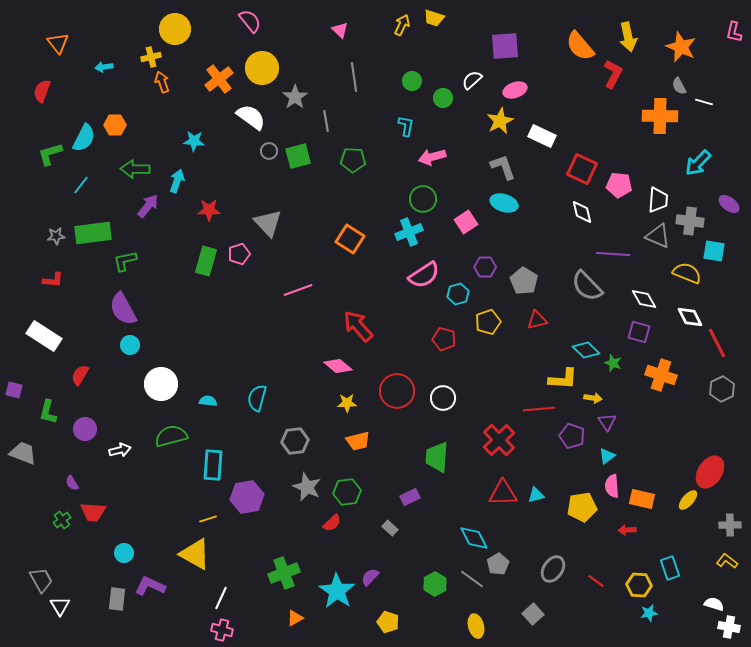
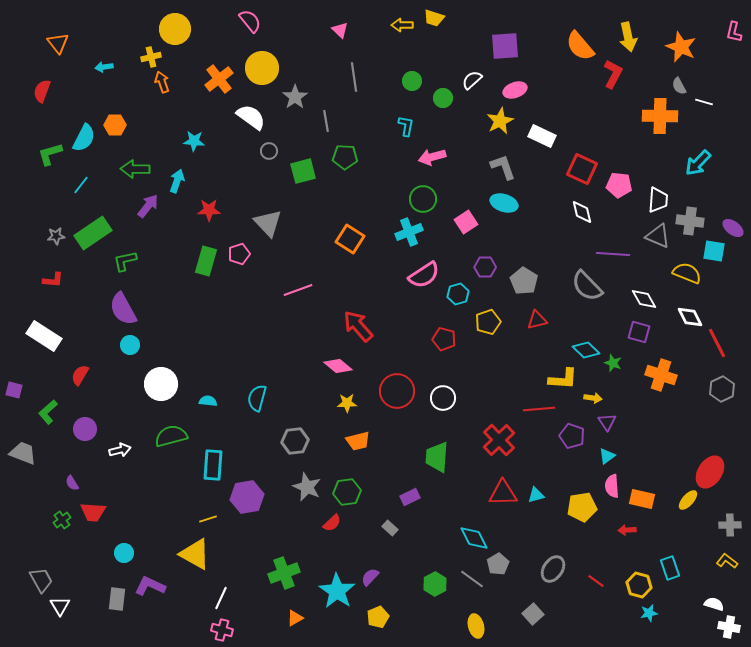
yellow arrow at (402, 25): rotated 115 degrees counterclockwise
green square at (298, 156): moved 5 px right, 15 px down
green pentagon at (353, 160): moved 8 px left, 3 px up
purple ellipse at (729, 204): moved 4 px right, 24 px down
green rectangle at (93, 233): rotated 27 degrees counterclockwise
green L-shape at (48, 412): rotated 35 degrees clockwise
yellow hexagon at (639, 585): rotated 10 degrees clockwise
yellow pentagon at (388, 622): moved 10 px left, 5 px up; rotated 30 degrees clockwise
